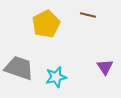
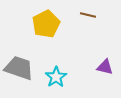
purple triangle: rotated 42 degrees counterclockwise
cyan star: rotated 20 degrees counterclockwise
